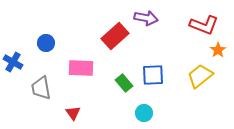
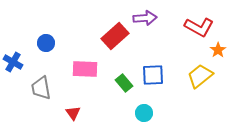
purple arrow: moved 1 px left; rotated 15 degrees counterclockwise
red L-shape: moved 5 px left, 2 px down; rotated 8 degrees clockwise
pink rectangle: moved 4 px right, 1 px down
